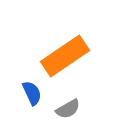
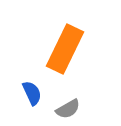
orange rectangle: moved 7 px up; rotated 30 degrees counterclockwise
